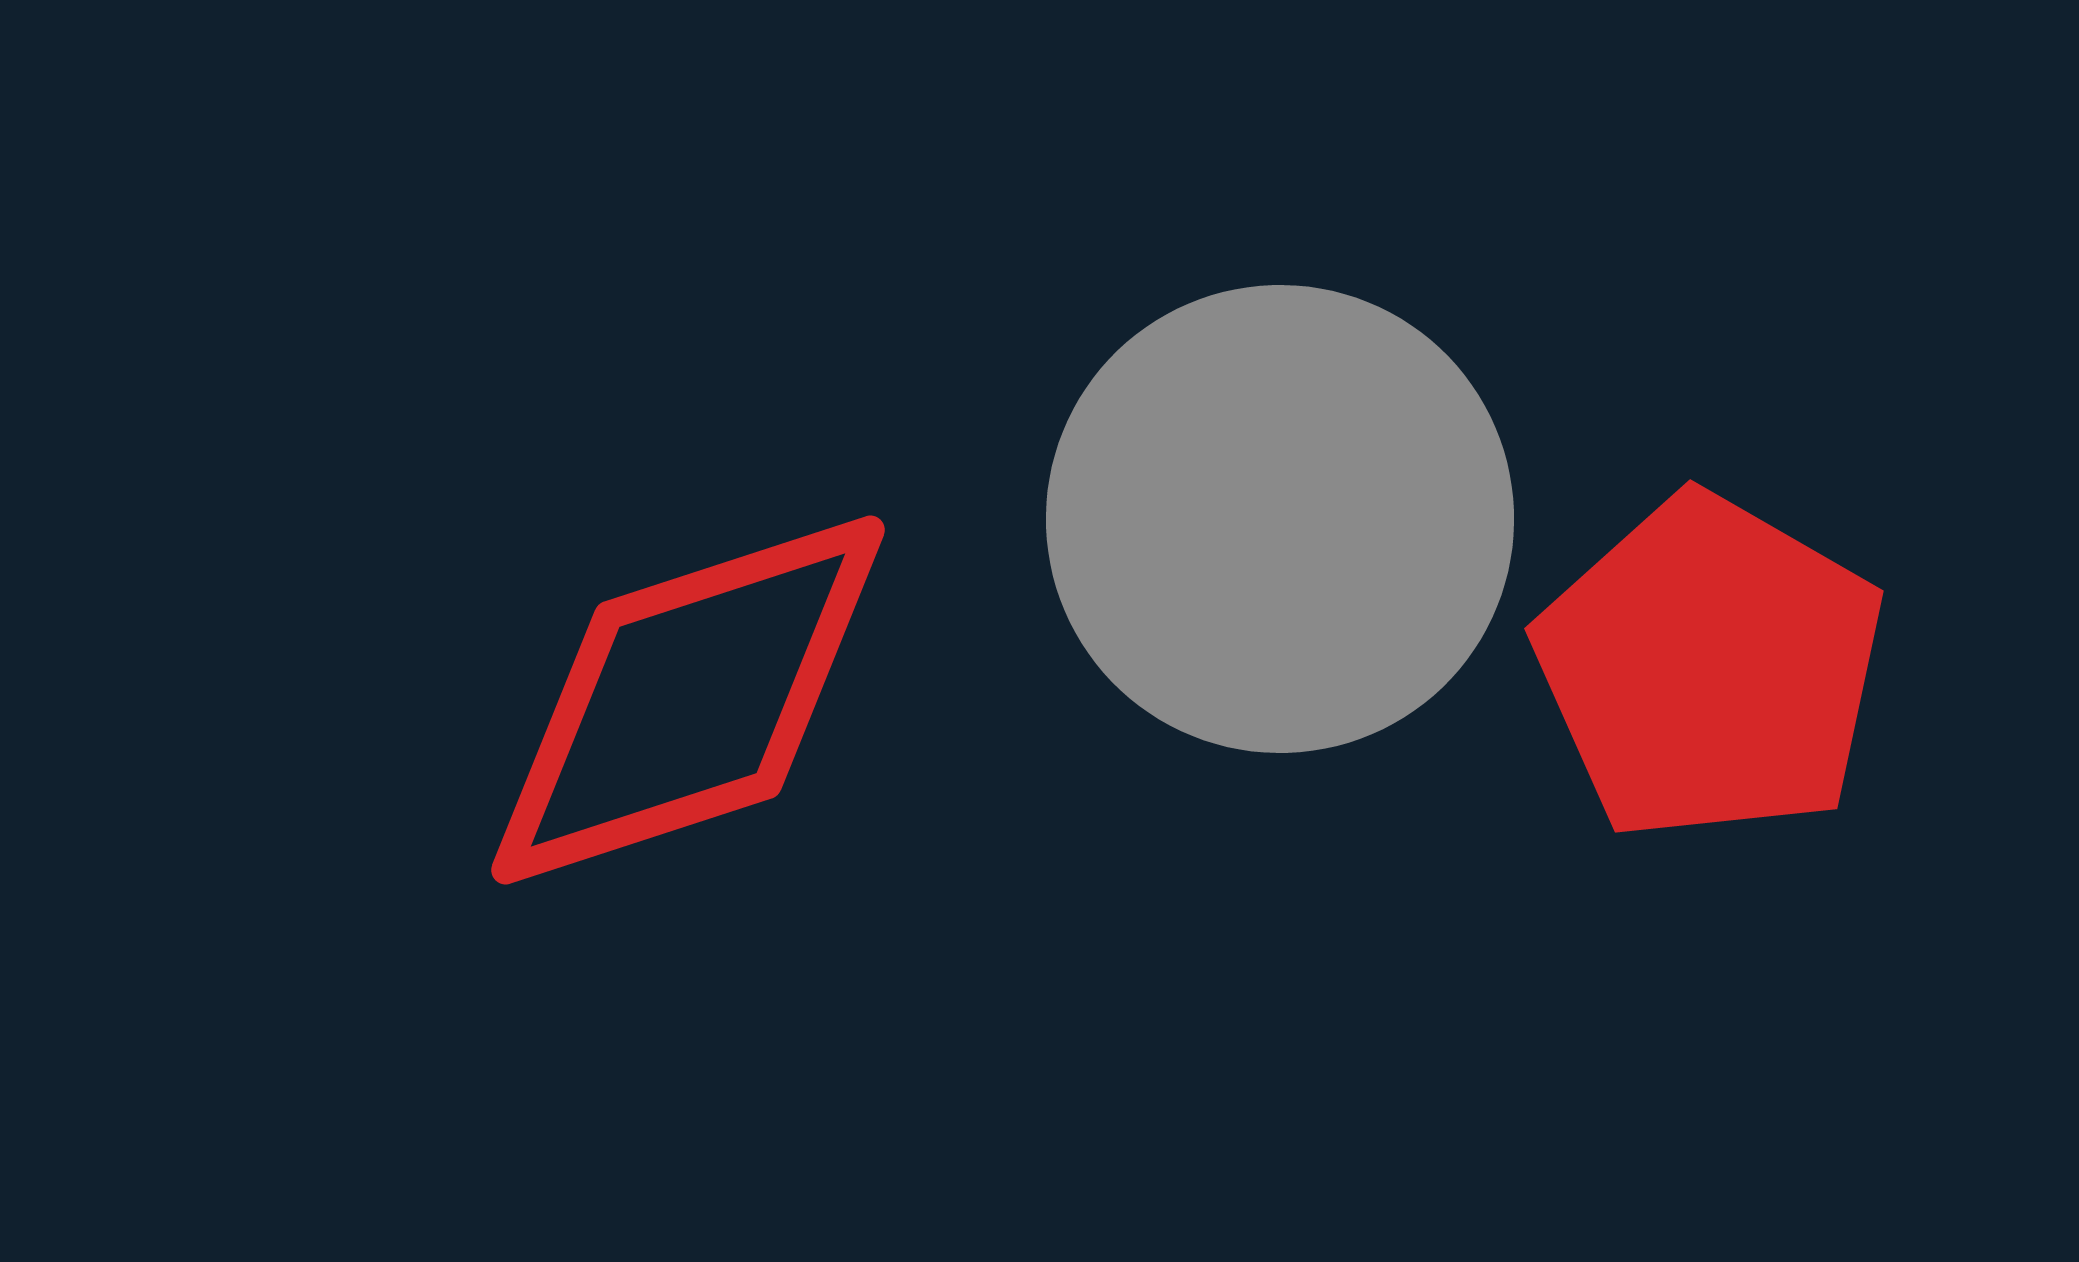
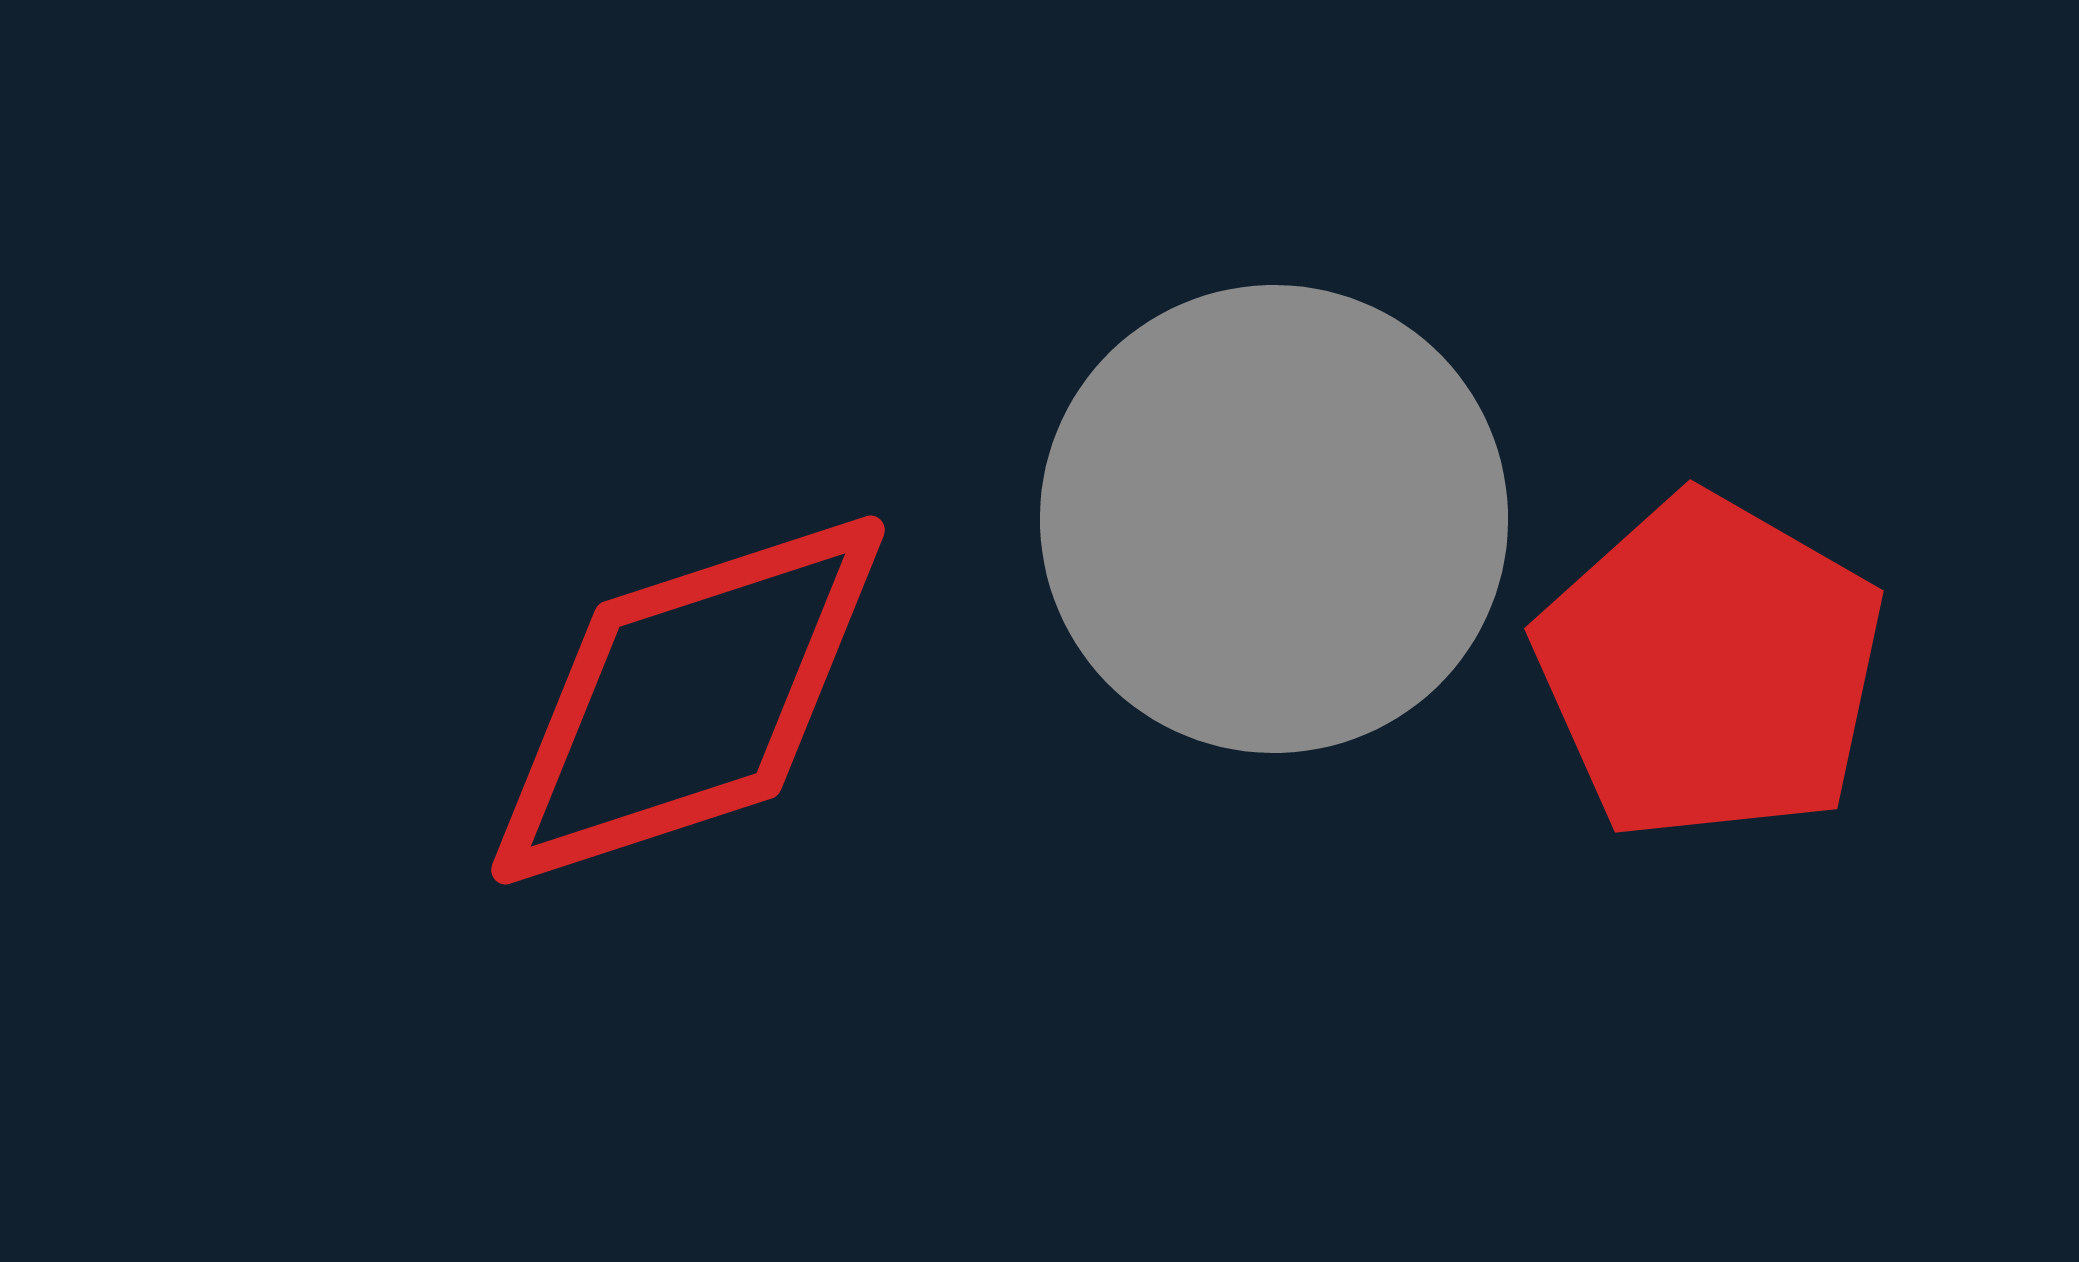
gray circle: moved 6 px left
